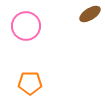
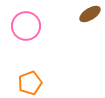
orange pentagon: rotated 20 degrees counterclockwise
